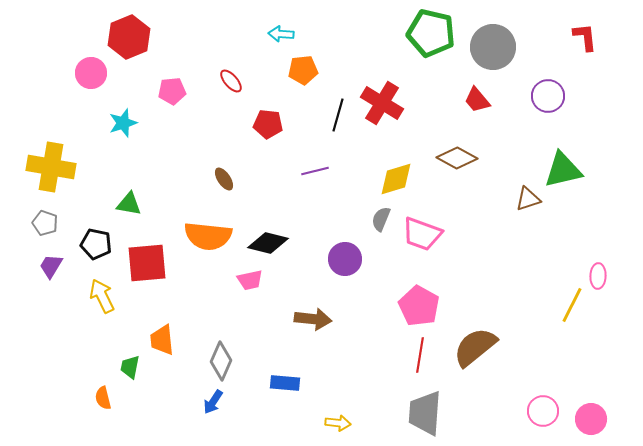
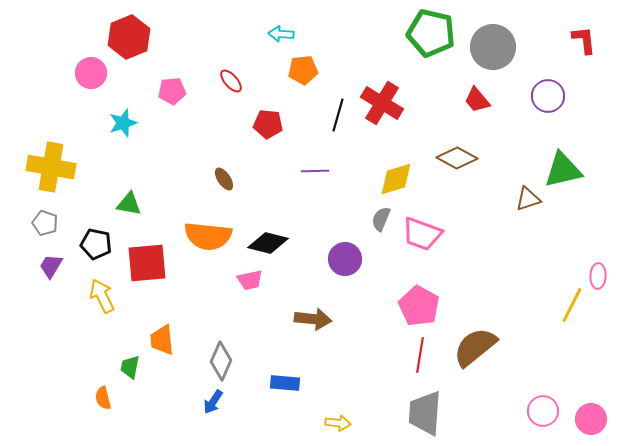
red L-shape at (585, 37): moved 1 px left, 3 px down
purple line at (315, 171): rotated 12 degrees clockwise
